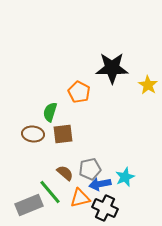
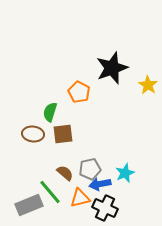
black star: rotated 20 degrees counterclockwise
cyan star: moved 4 px up
